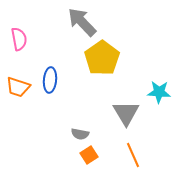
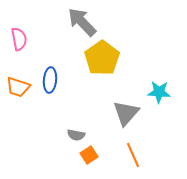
gray triangle: rotated 12 degrees clockwise
gray semicircle: moved 4 px left, 1 px down
